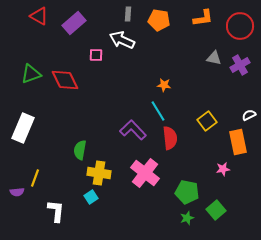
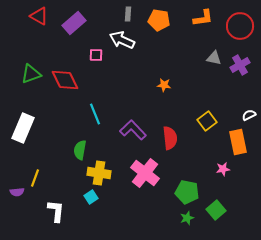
cyan line: moved 63 px left, 3 px down; rotated 10 degrees clockwise
